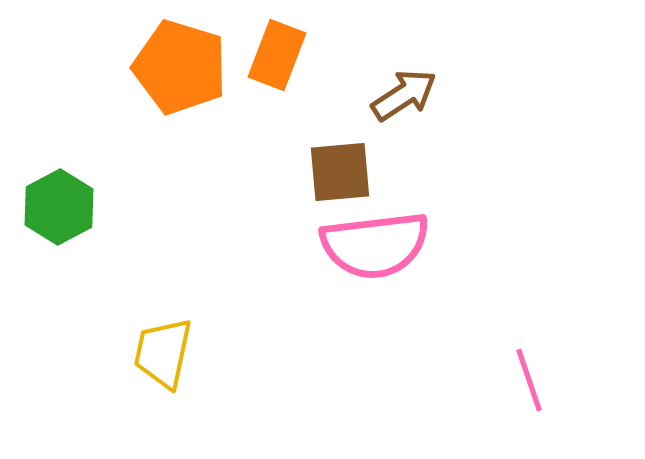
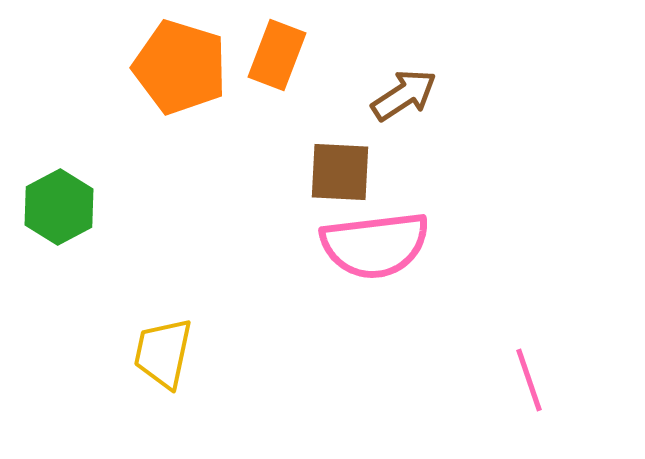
brown square: rotated 8 degrees clockwise
